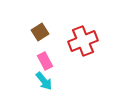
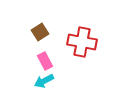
red cross: moved 1 px left, 1 px down; rotated 32 degrees clockwise
cyan arrow: rotated 102 degrees clockwise
